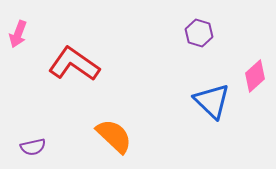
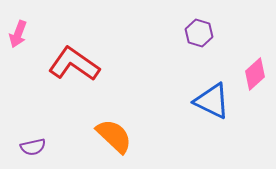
pink diamond: moved 2 px up
blue triangle: rotated 18 degrees counterclockwise
